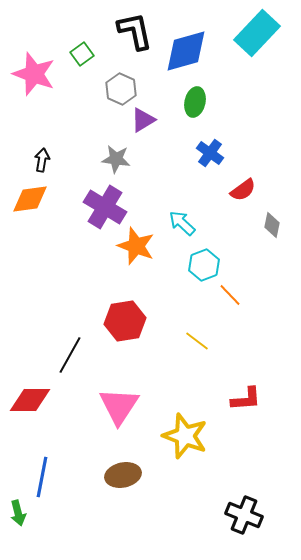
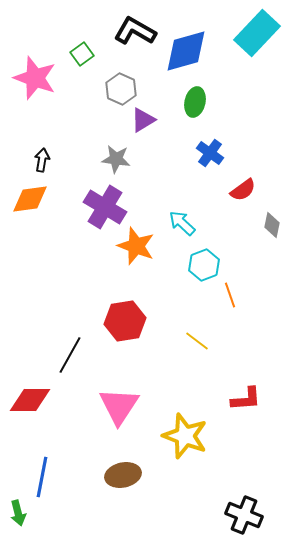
black L-shape: rotated 48 degrees counterclockwise
pink star: moved 1 px right, 4 px down
orange line: rotated 25 degrees clockwise
